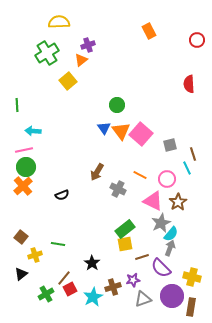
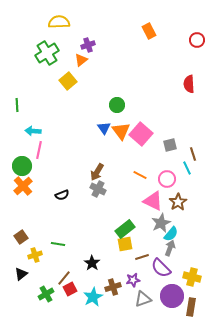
pink line at (24, 150): moved 15 px right; rotated 66 degrees counterclockwise
green circle at (26, 167): moved 4 px left, 1 px up
gray cross at (118, 189): moved 20 px left
brown square at (21, 237): rotated 16 degrees clockwise
